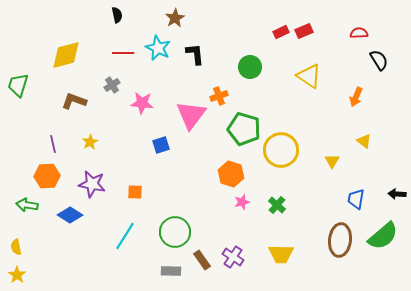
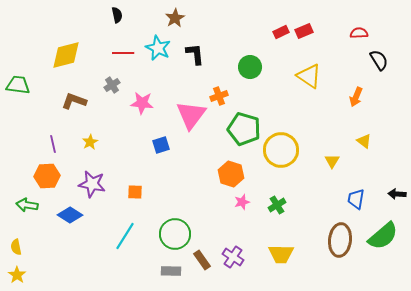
green trapezoid at (18, 85): rotated 80 degrees clockwise
green cross at (277, 205): rotated 18 degrees clockwise
green circle at (175, 232): moved 2 px down
